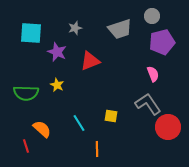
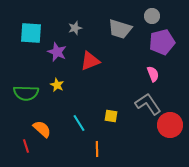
gray trapezoid: rotated 35 degrees clockwise
red circle: moved 2 px right, 2 px up
